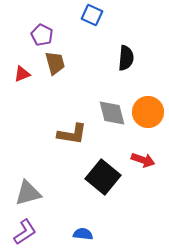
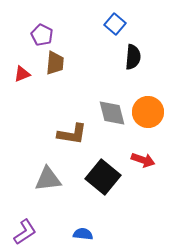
blue square: moved 23 px right, 9 px down; rotated 15 degrees clockwise
black semicircle: moved 7 px right, 1 px up
brown trapezoid: rotated 20 degrees clockwise
gray triangle: moved 20 px right, 14 px up; rotated 8 degrees clockwise
